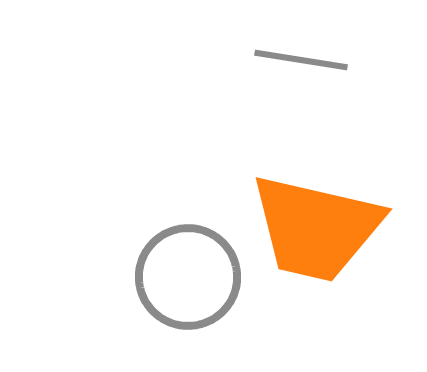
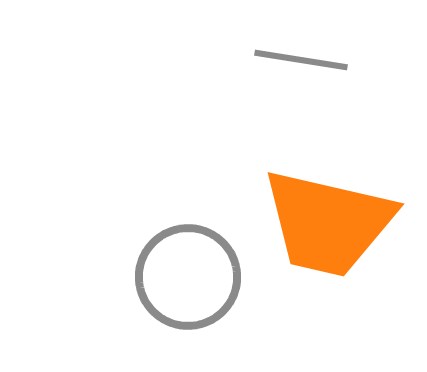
orange trapezoid: moved 12 px right, 5 px up
